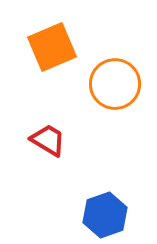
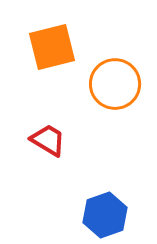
orange square: rotated 9 degrees clockwise
